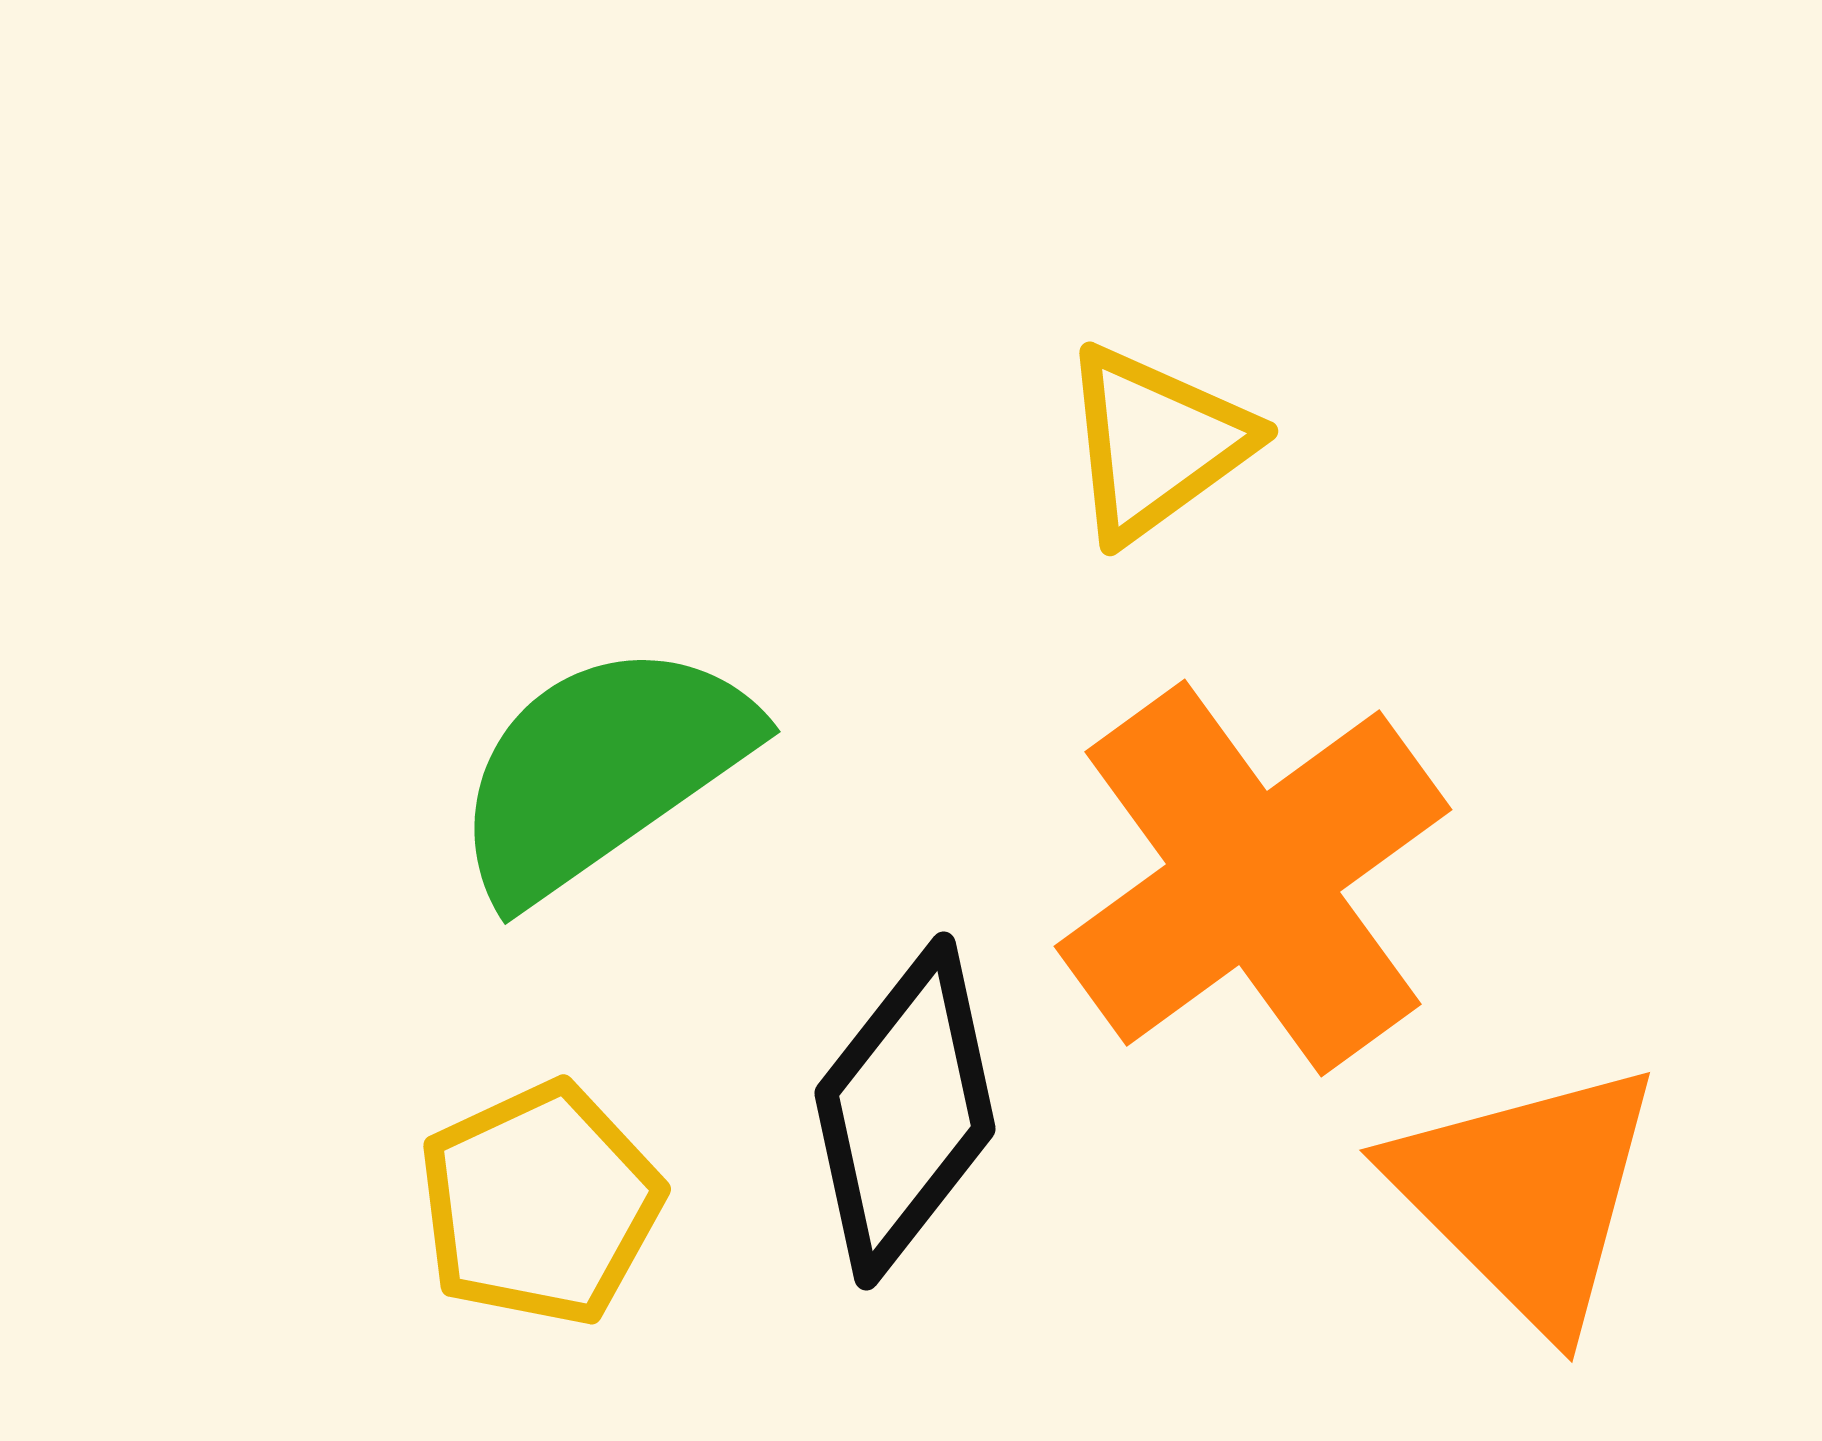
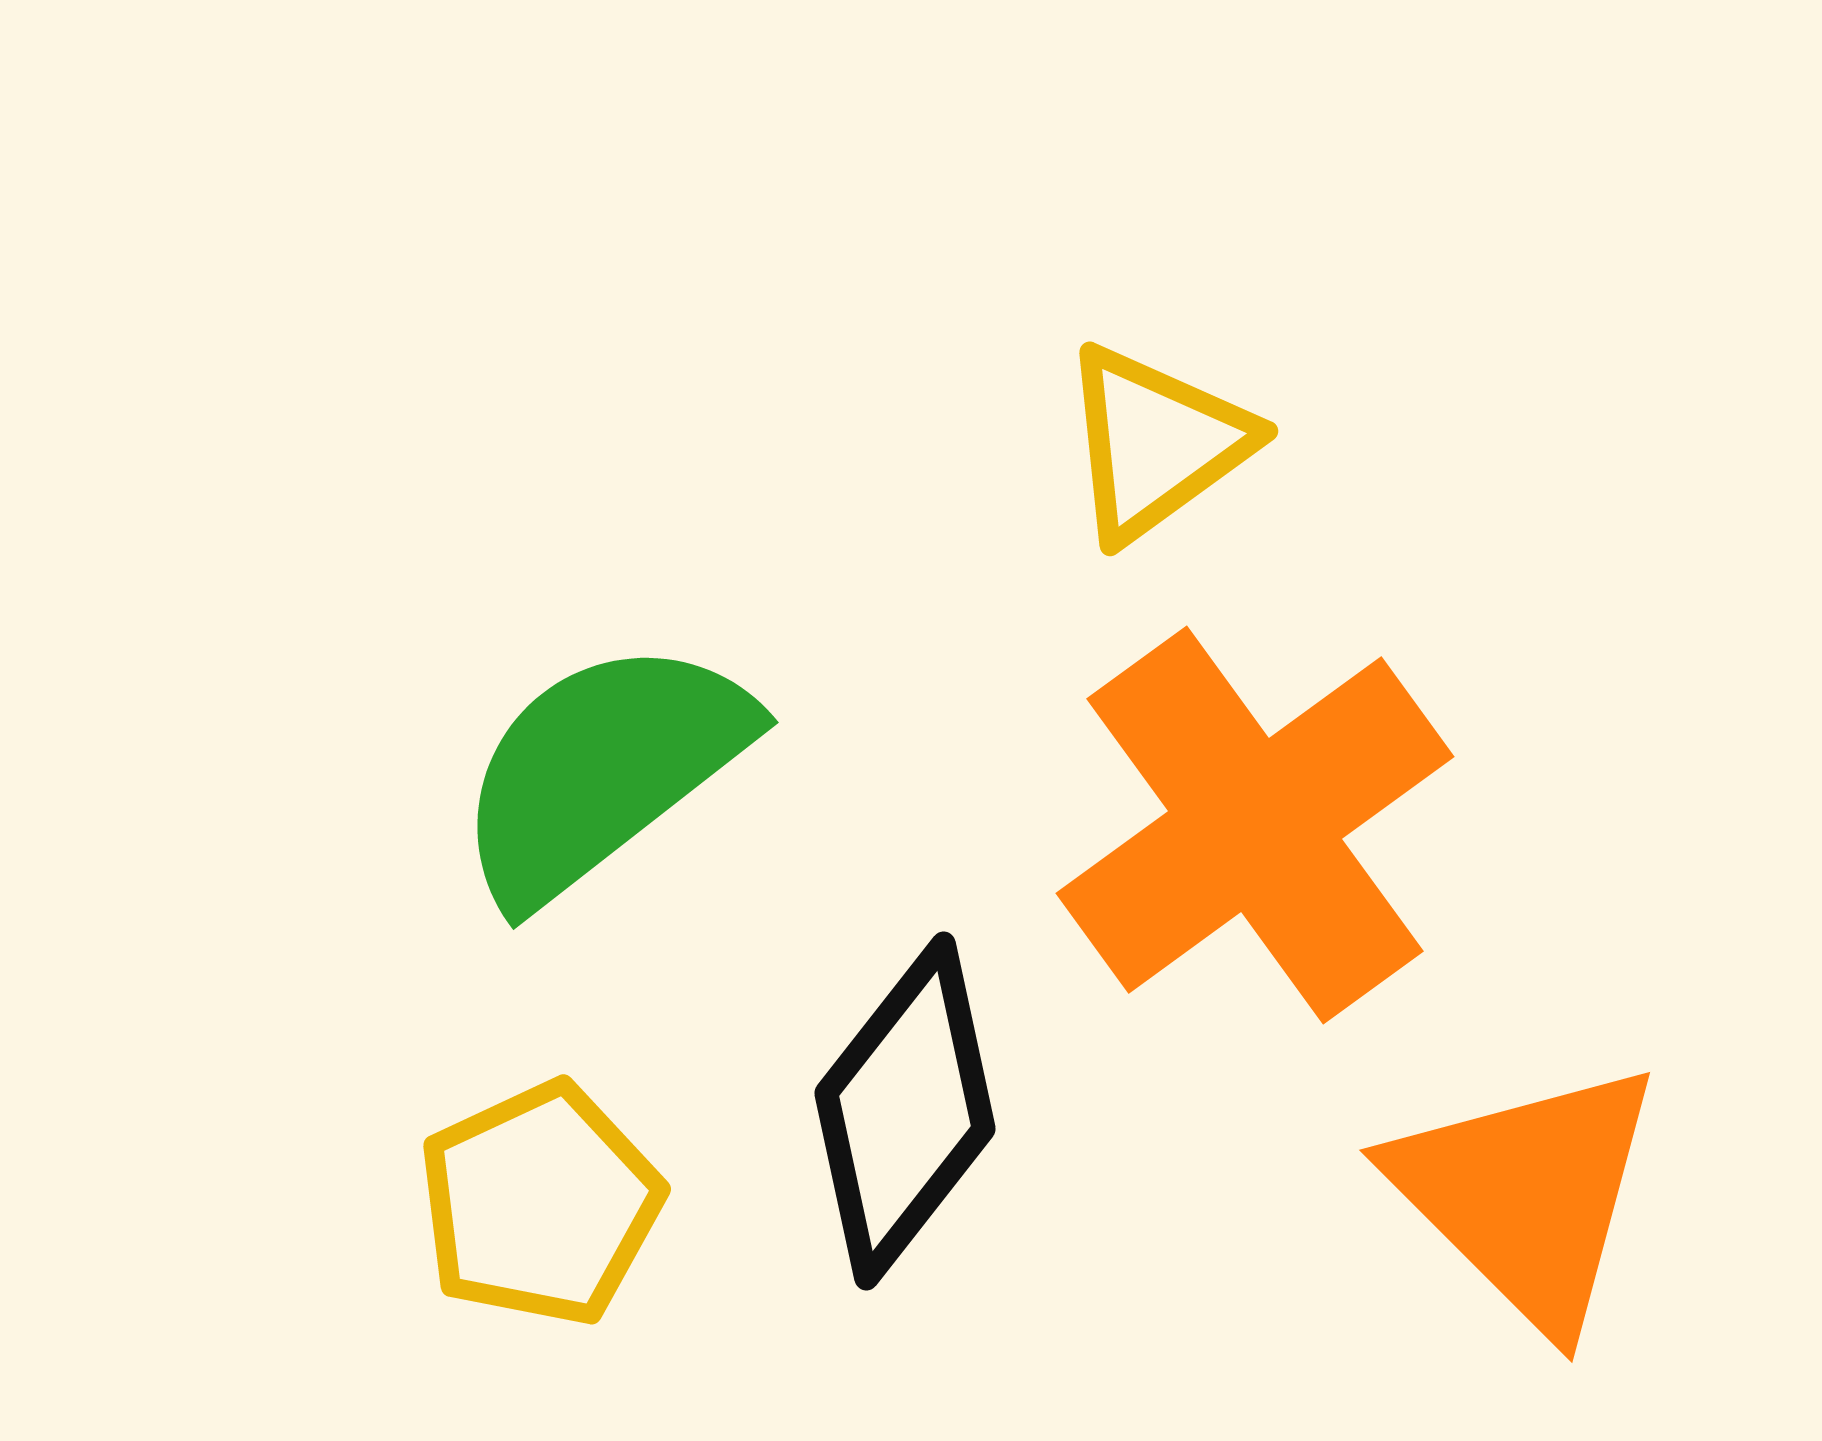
green semicircle: rotated 3 degrees counterclockwise
orange cross: moved 2 px right, 53 px up
